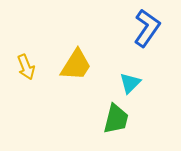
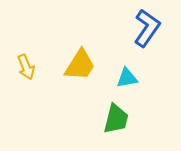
yellow trapezoid: moved 4 px right
cyan triangle: moved 3 px left, 5 px up; rotated 35 degrees clockwise
